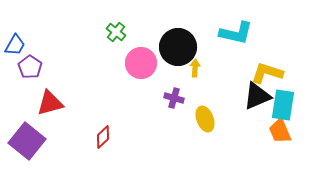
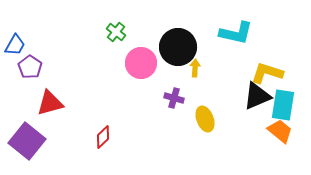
orange trapezoid: rotated 152 degrees clockwise
